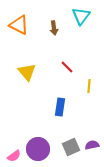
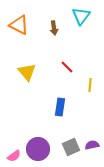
yellow line: moved 1 px right, 1 px up
